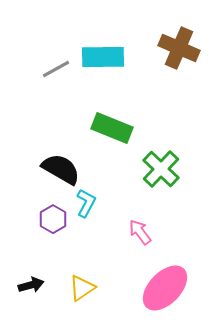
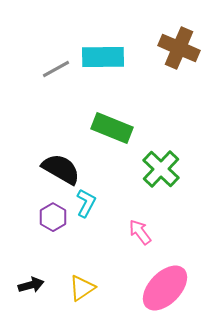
purple hexagon: moved 2 px up
